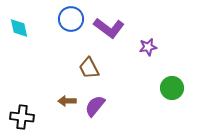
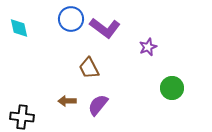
purple L-shape: moved 4 px left
purple star: rotated 12 degrees counterclockwise
purple semicircle: moved 3 px right, 1 px up
